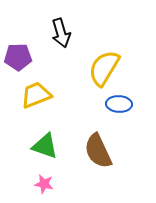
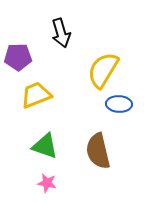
yellow semicircle: moved 1 px left, 2 px down
brown semicircle: rotated 12 degrees clockwise
pink star: moved 3 px right, 1 px up
